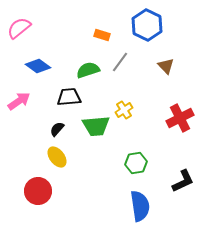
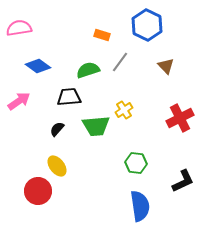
pink semicircle: rotated 30 degrees clockwise
yellow ellipse: moved 9 px down
green hexagon: rotated 15 degrees clockwise
